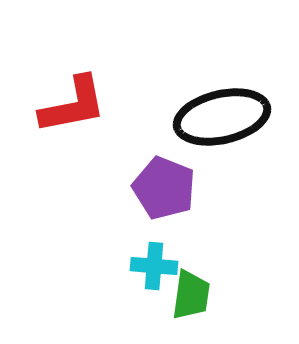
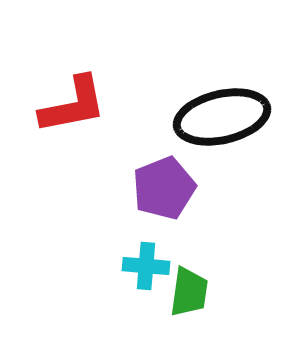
purple pentagon: rotated 28 degrees clockwise
cyan cross: moved 8 px left
green trapezoid: moved 2 px left, 3 px up
